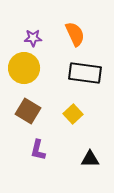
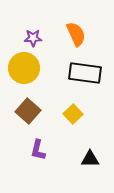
orange semicircle: moved 1 px right
brown square: rotated 10 degrees clockwise
